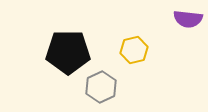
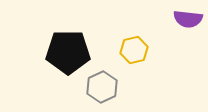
gray hexagon: moved 1 px right
